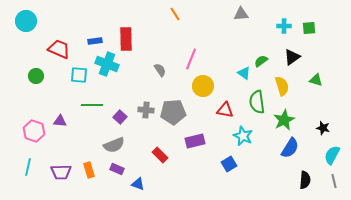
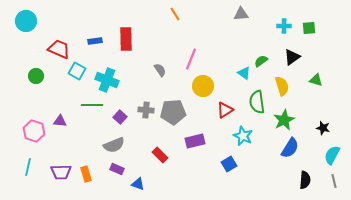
cyan cross at (107, 64): moved 16 px down
cyan square at (79, 75): moved 2 px left, 4 px up; rotated 24 degrees clockwise
red triangle at (225, 110): rotated 42 degrees counterclockwise
orange rectangle at (89, 170): moved 3 px left, 4 px down
